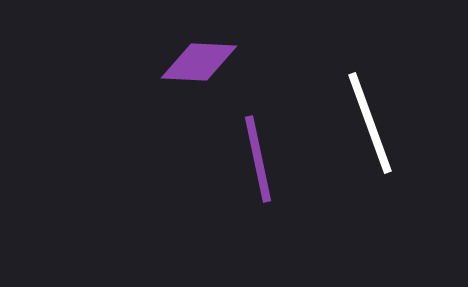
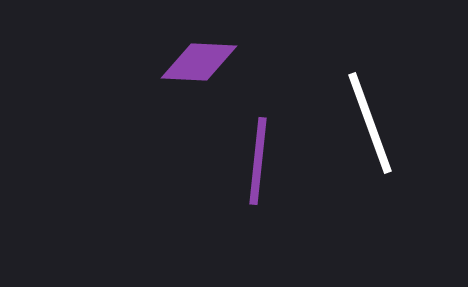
purple line: moved 2 px down; rotated 18 degrees clockwise
